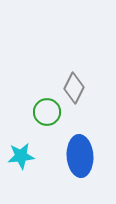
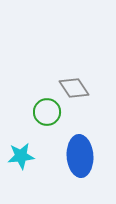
gray diamond: rotated 60 degrees counterclockwise
